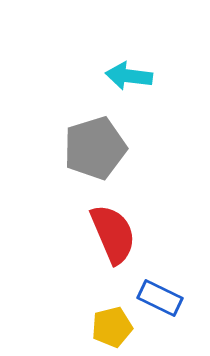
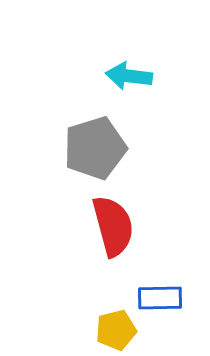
red semicircle: moved 8 px up; rotated 8 degrees clockwise
blue rectangle: rotated 27 degrees counterclockwise
yellow pentagon: moved 4 px right, 3 px down
